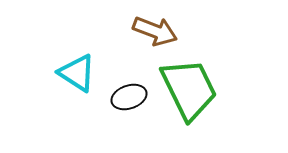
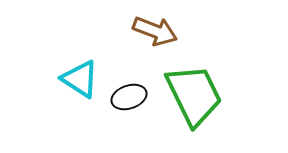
cyan triangle: moved 3 px right, 6 px down
green trapezoid: moved 5 px right, 6 px down
